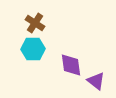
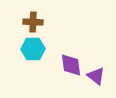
brown cross: moved 2 px left, 1 px up; rotated 30 degrees counterclockwise
purple triangle: moved 5 px up
